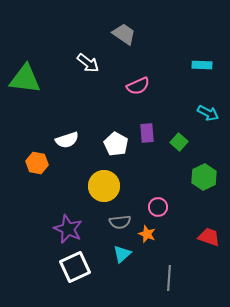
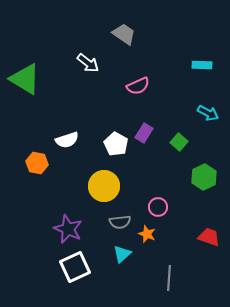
green triangle: rotated 24 degrees clockwise
purple rectangle: moved 3 px left; rotated 36 degrees clockwise
